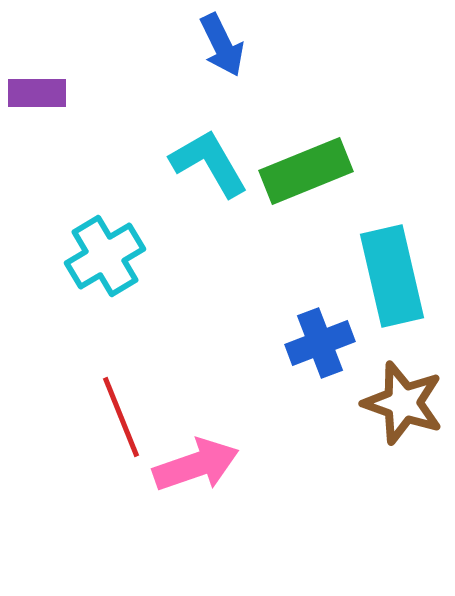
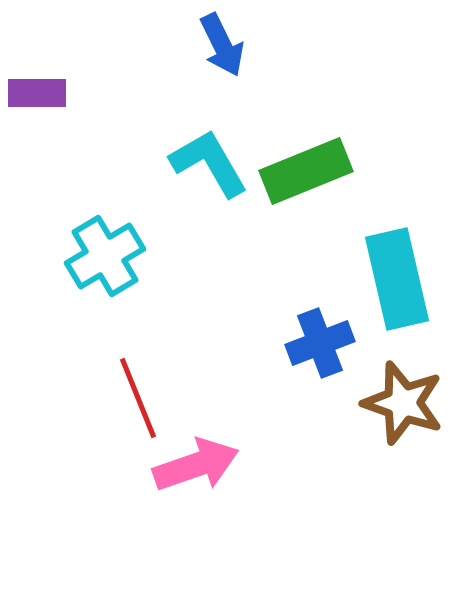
cyan rectangle: moved 5 px right, 3 px down
red line: moved 17 px right, 19 px up
